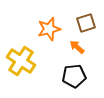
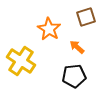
brown square: moved 6 px up
orange star: rotated 25 degrees counterclockwise
